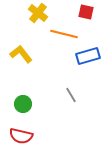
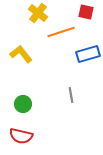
orange line: moved 3 px left, 2 px up; rotated 32 degrees counterclockwise
blue rectangle: moved 2 px up
gray line: rotated 21 degrees clockwise
